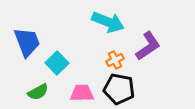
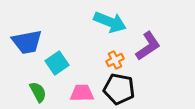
cyan arrow: moved 2 px right
blue trapezoid: rotated 100 degrees clockwise
cyan square: rotated 10 degrees clockwise
green semicircle: rotated 90 degrees counterclockwise
